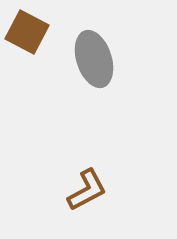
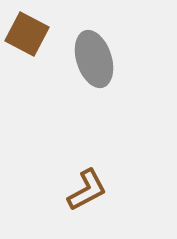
brown square: moved 2 px down
